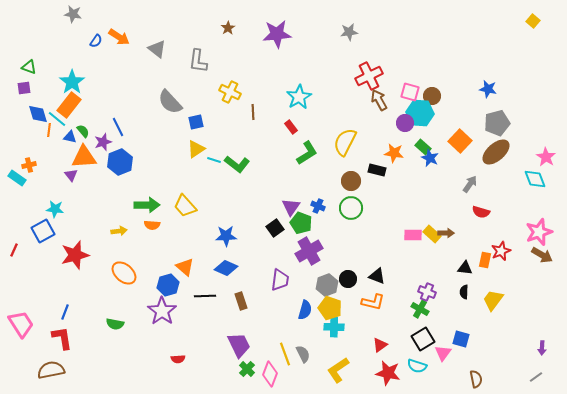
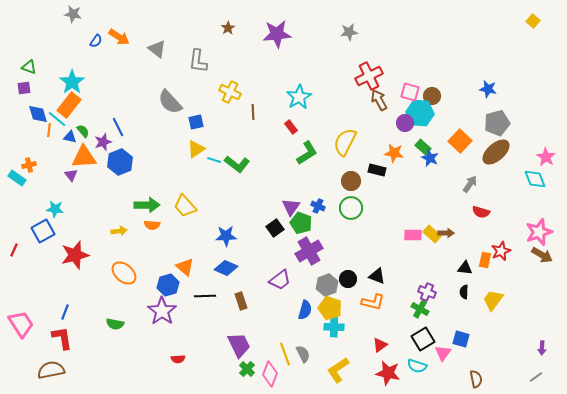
purple trapezoid at (280, 280): rotated 45 degrees clockwise
